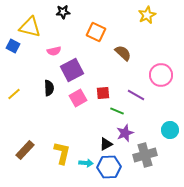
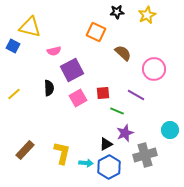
black star: moved 54 px right
pink circle: moved 7 px left, 6 px up
blue hexagon: rotated 25 degrees counterclockwise
